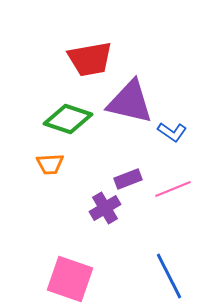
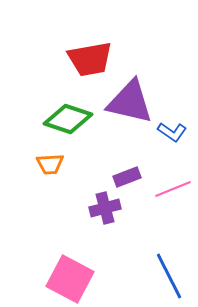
purple rectangle: moved 1 px left, 2 px up
purple cross: rotated 16 degrees clockwise
pink square: rotated 9 degrees clockwise
